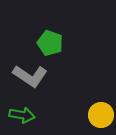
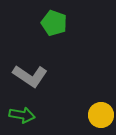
green pentagon: moved 4 px right, 20 px up
